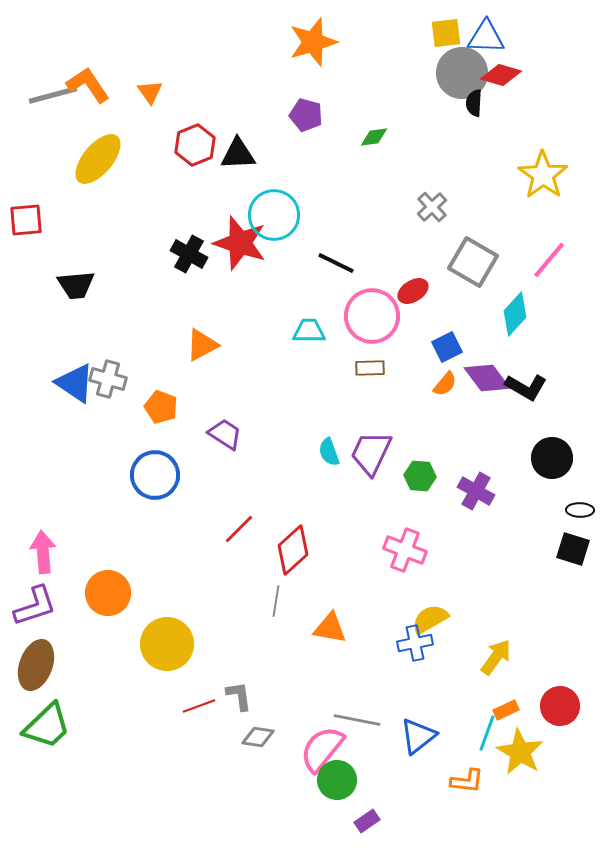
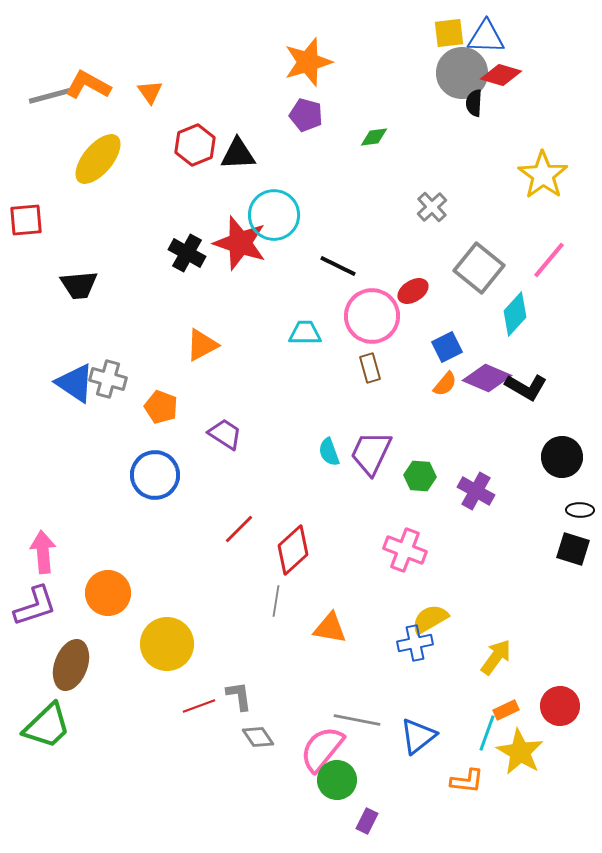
yellow square at (446, 33): moved 3 px right
orange star at (313, 42): moved 5 px left, 20 px down
orange L-shape at (88, 85): rotated 27 degrees counterclockwise
black cross at (189, 254): moved 2 px left, 1 px up
gray square at (473, 262): moved 6 px right, 6 px down; rotated 9 degrees clockwise
black line at (336, 263): moved 2 px right, 3 px down
black trapezoid at (76, 285): moved 3 px right
cyan trapezoid at (309, 331): moved 4 px left, 2 px down
brown rectangle at (370, 368): rotated 76 degrees clockwise
purple diamond at (487, 378): rotated 30 degrees counterclockwise
black circle at (552, 458): moved 10 px right, 1 px up
brown ellipse at (36, 665): moved 35 px right
gray diamond at (258, 737): rotated 48 degrees clockwise
purple rectangle at (367, 821): rotated 30 degrees counterclockwise
